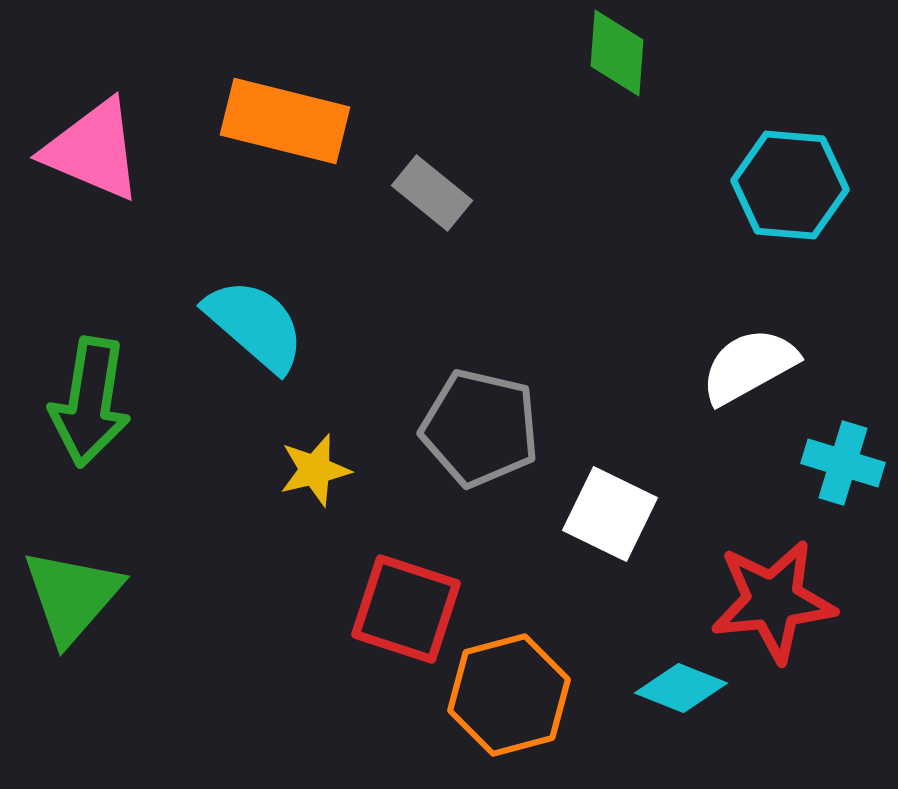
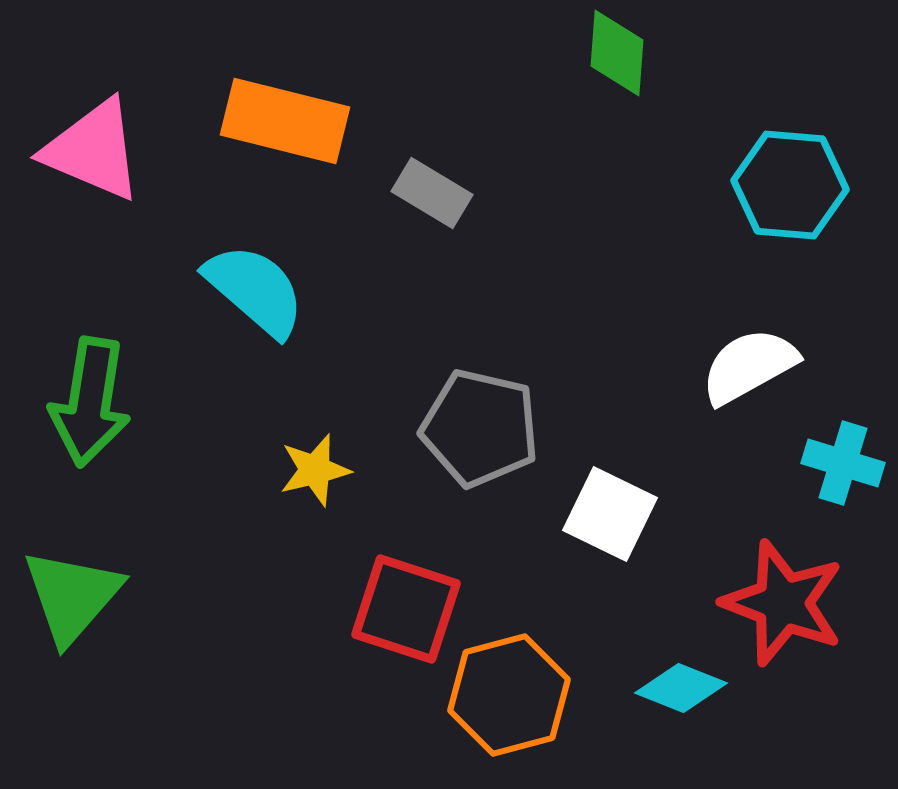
gray rectangle: rotated 8 degrees counterclockwise
cyan semicircle: moved 35 px up
red star: moved 10 px right, 2 px down; rotated 27 degrees clockwise
